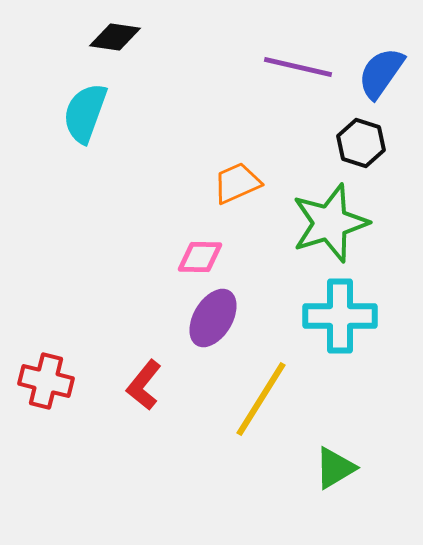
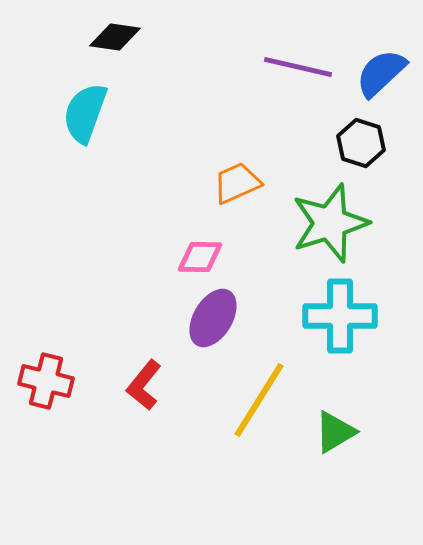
blue semicircle: rotated 12 degrees clockwise
yellow line: moved 2 px left, 1 px down
green triangle: moved 36 px up
